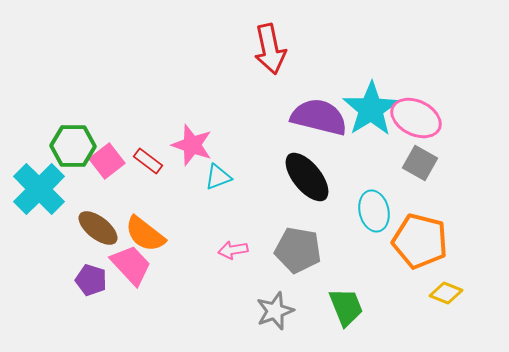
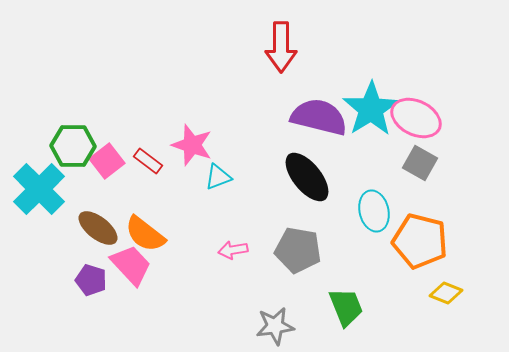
red arrow: moved 11 px right, 2 px up; rotated 12 degrees clockwise
gray star: moved 15 px down; rotated 12 degrees clockwise
